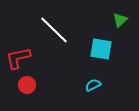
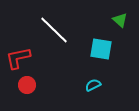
green triangle: rotated 35 degrees counterclockwise
